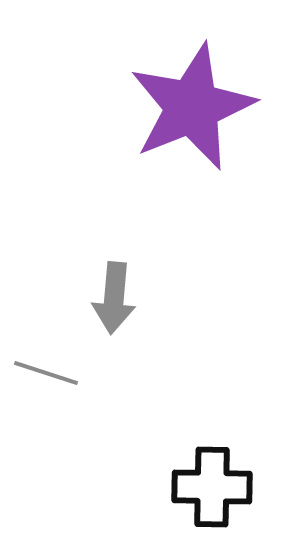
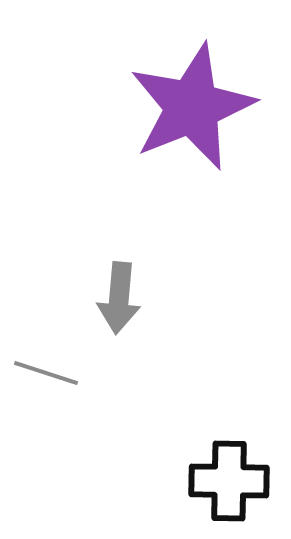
gray arrow: moved 5 px right
black cross: moved 17 px right, 6 px up
